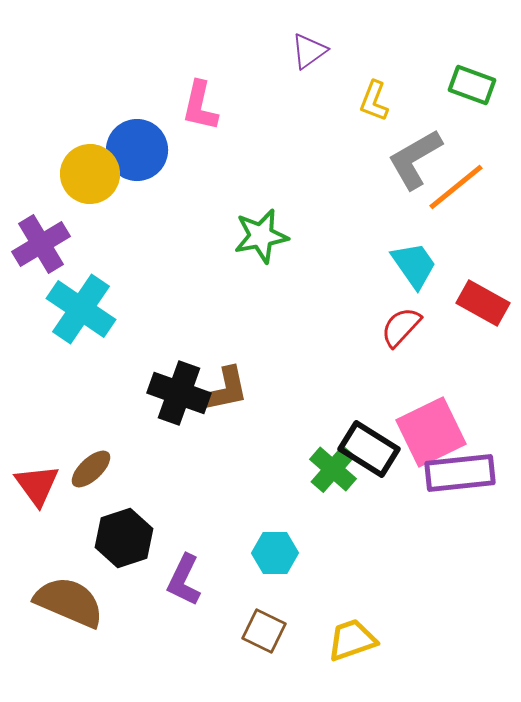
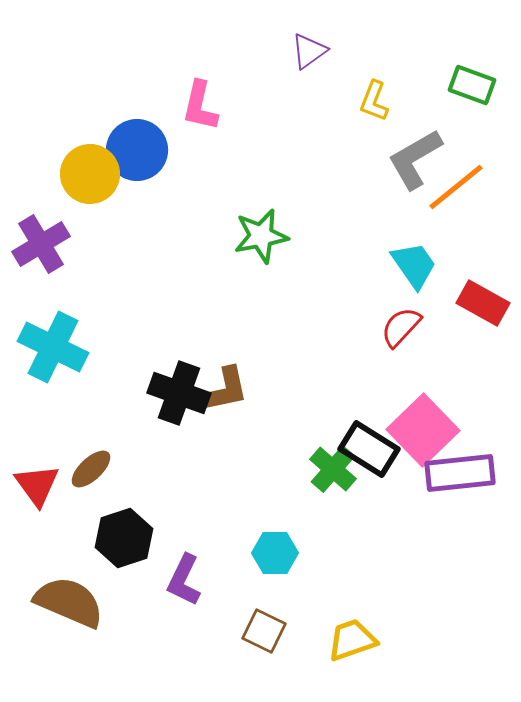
cyan cross: moved 28 px left, 38 px down; rotated 8 degrees counterclockwise
pink square: moved 8 px left, 2 px up; rotated 18 degrees counterclockwise
